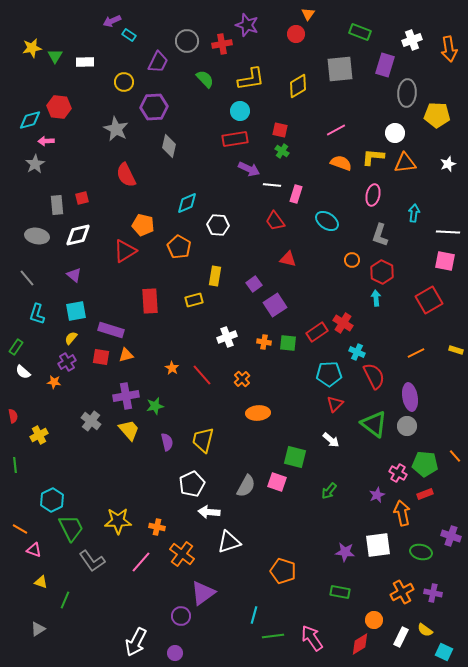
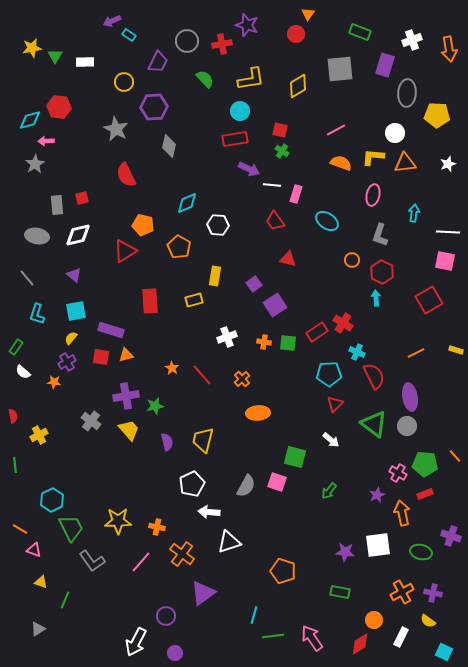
purple circle at (181, 616): moved 15 px left
yellow semicircle at (425, 630): moved 3 px right, 9 px up
